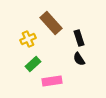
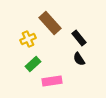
brown rectangle: moved 1 px left
black rectangle: rotated 21 degrees counterclockwise
